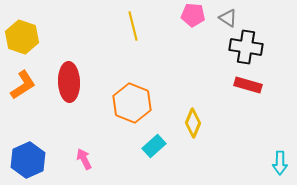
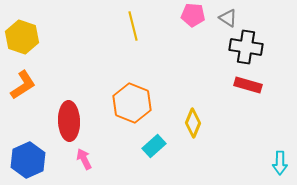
red ellipse: moved 39 px down
